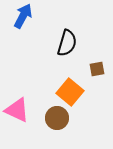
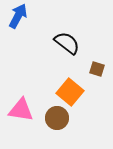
blue arrow: moved 5 px left
black semicircle: rotated 68 degrees counterclockwise
brown square: rotated 28 degrees clockwise
pink triangle: moved 4 px right; rotated 16 degrees counterclockwise
